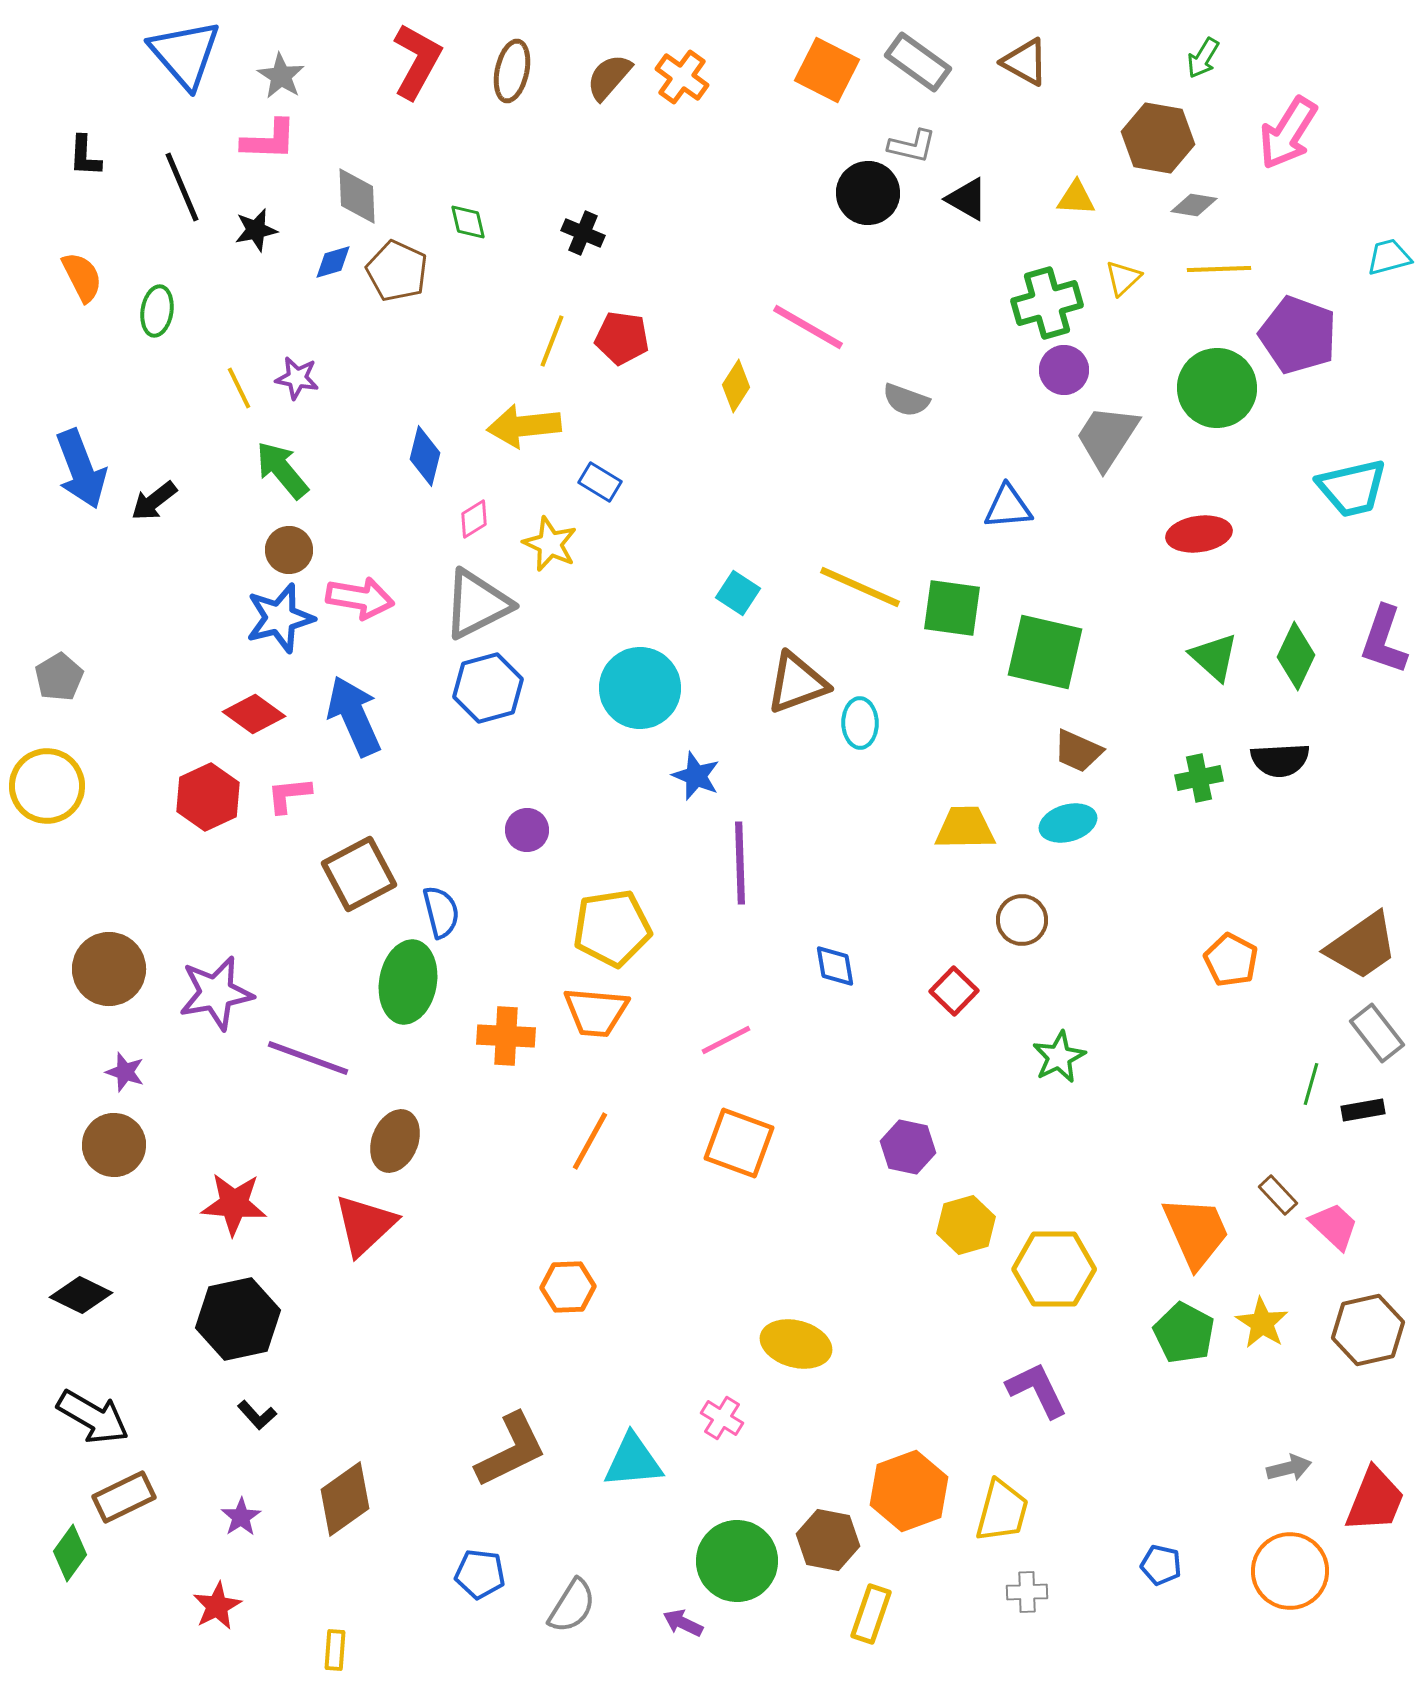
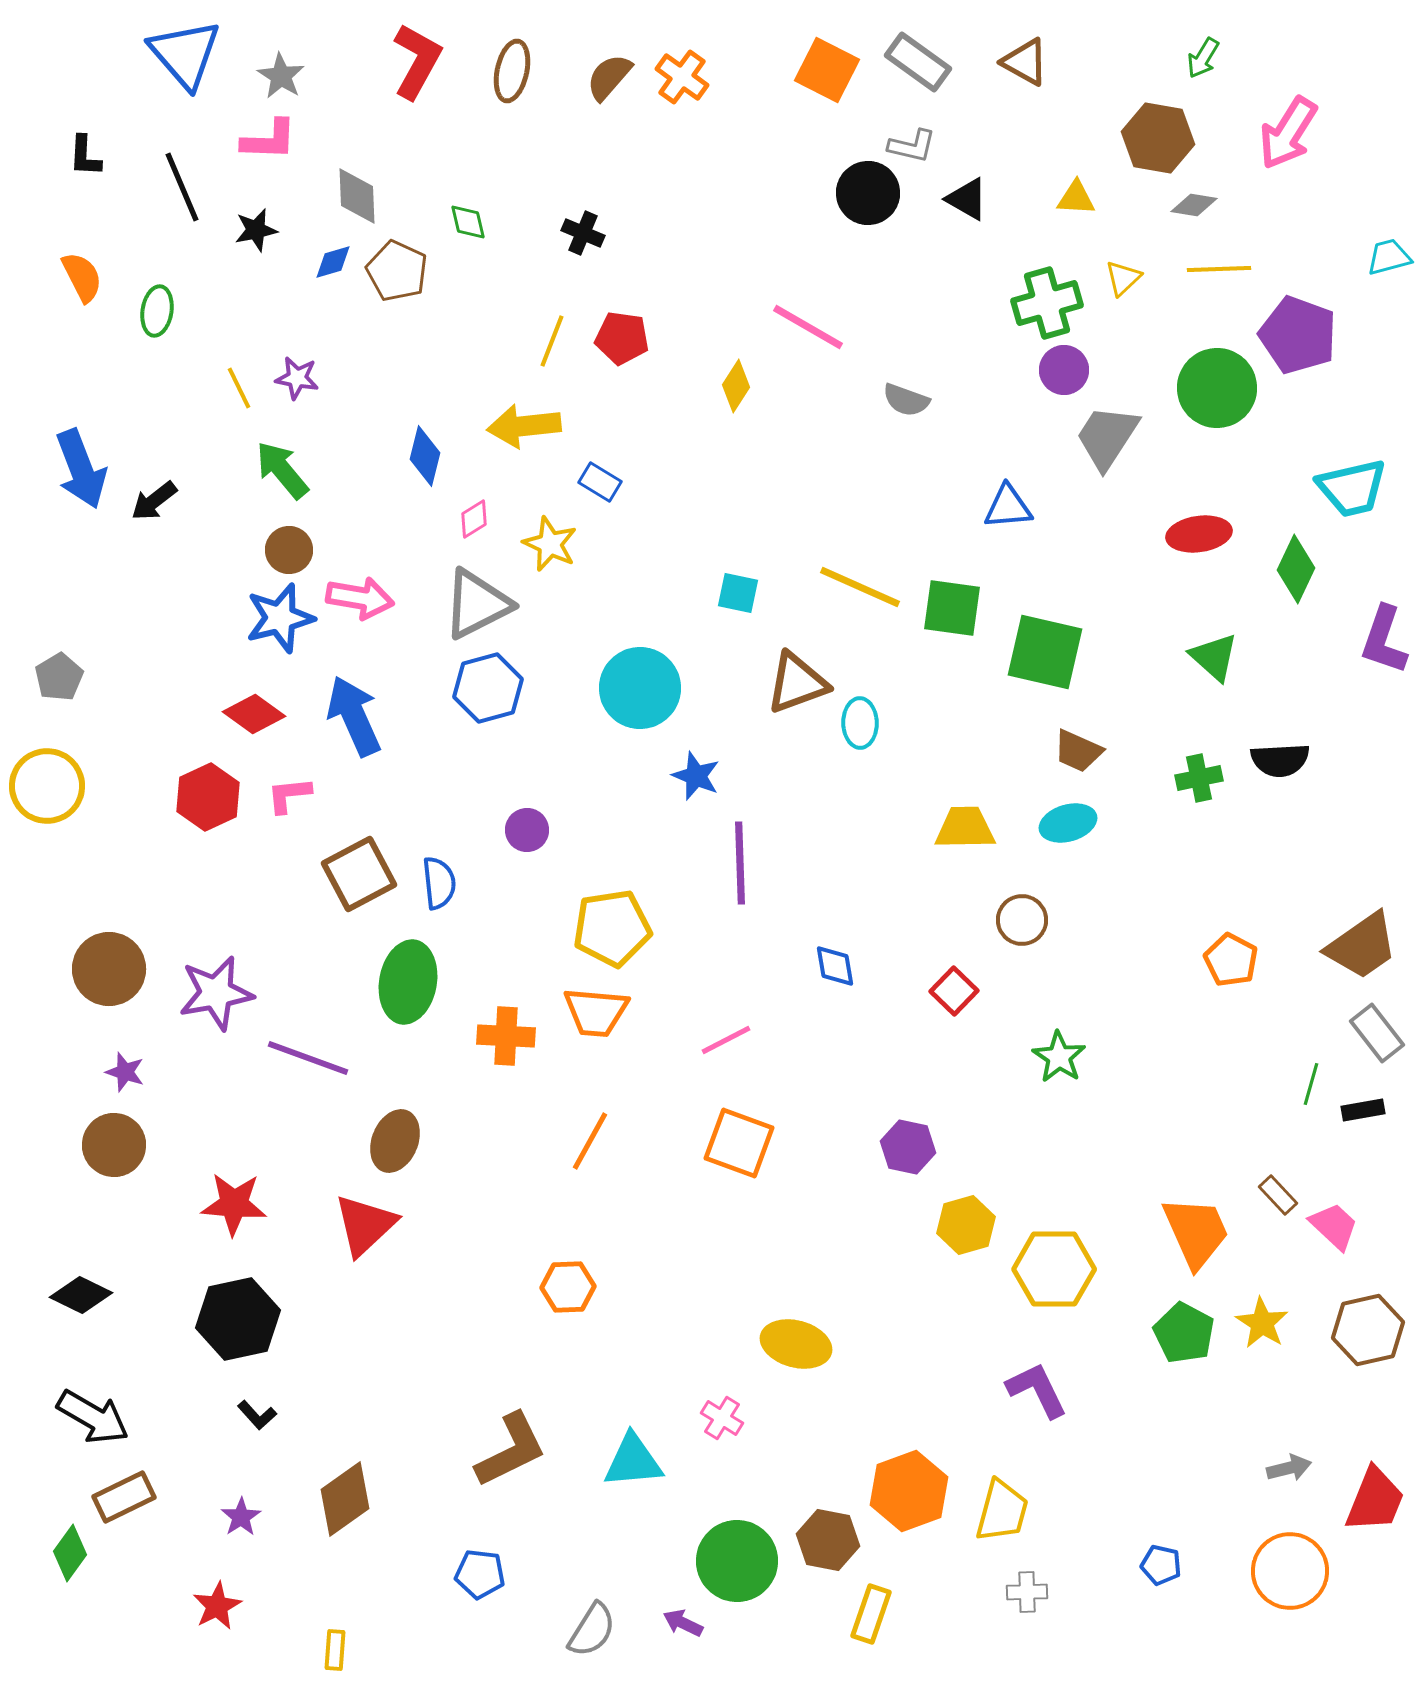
cyan square at (738, 593): rotated 21 degrees counterclockwise
green diamond at (1296, 656): moved 87 px up
blue semicircle at (441, 912): moved 2 px left, 29 px up; rotated 8 degrees clockwise
green star at (1059, 1057): rotated 12 degrees counterclockwise
gray semicircle at (572, 1606): moved 20 px right, 24 px down
